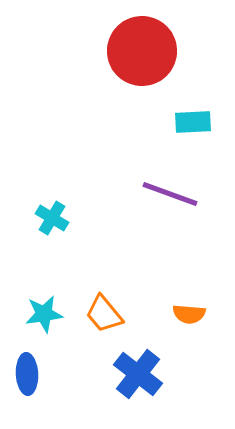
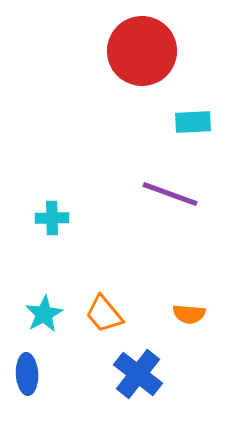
cyan cross: rotated 32 degrees counterclockwise
cyan star: rotated 21 degrees counterclockwise
